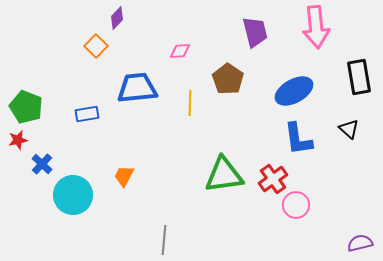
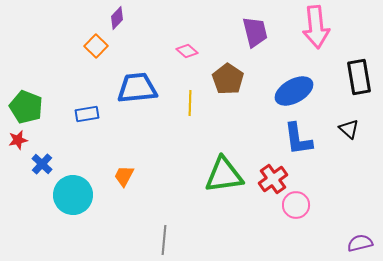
pink diamond: moved 7 px right; rotated 45 degrees clockwise
